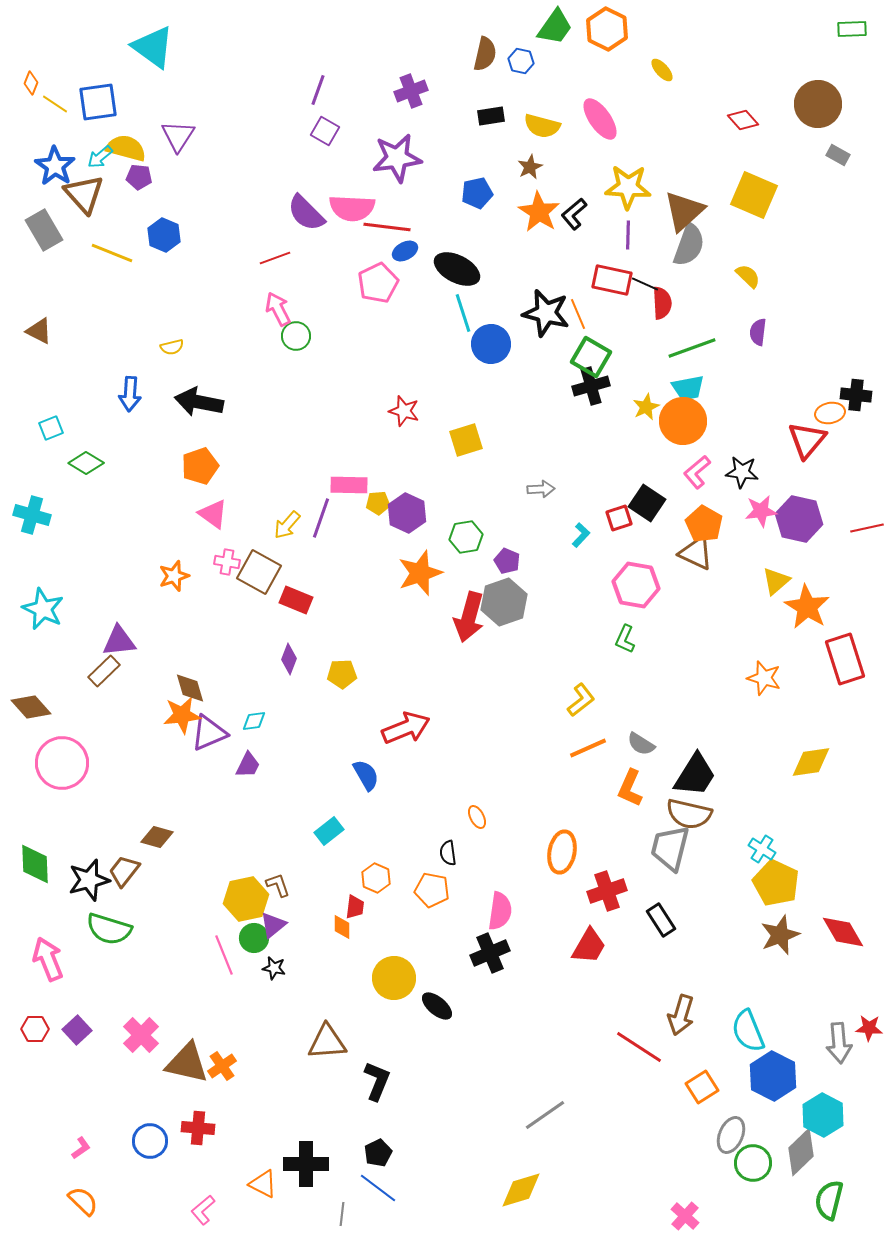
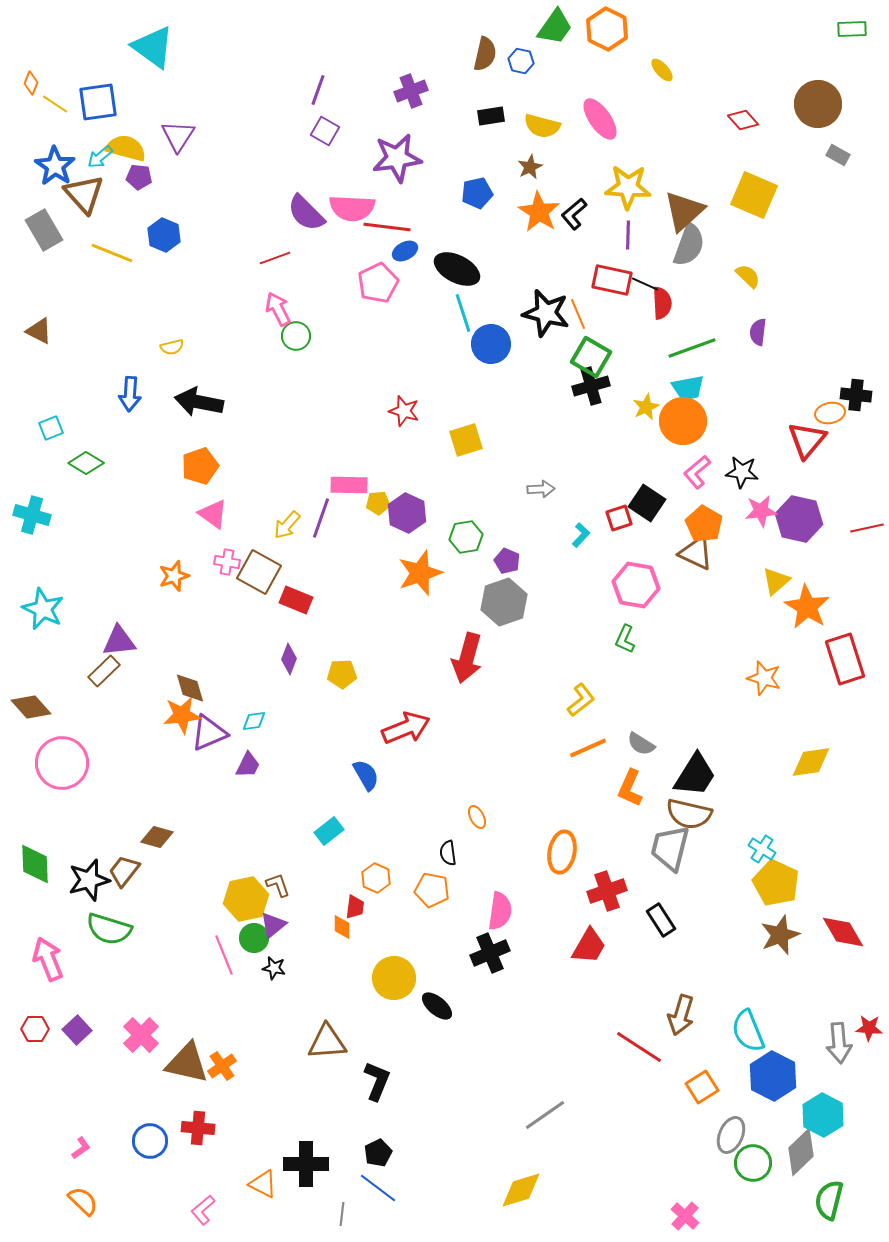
red arrow at (469, 617): moved 2 px left, 41 px down
